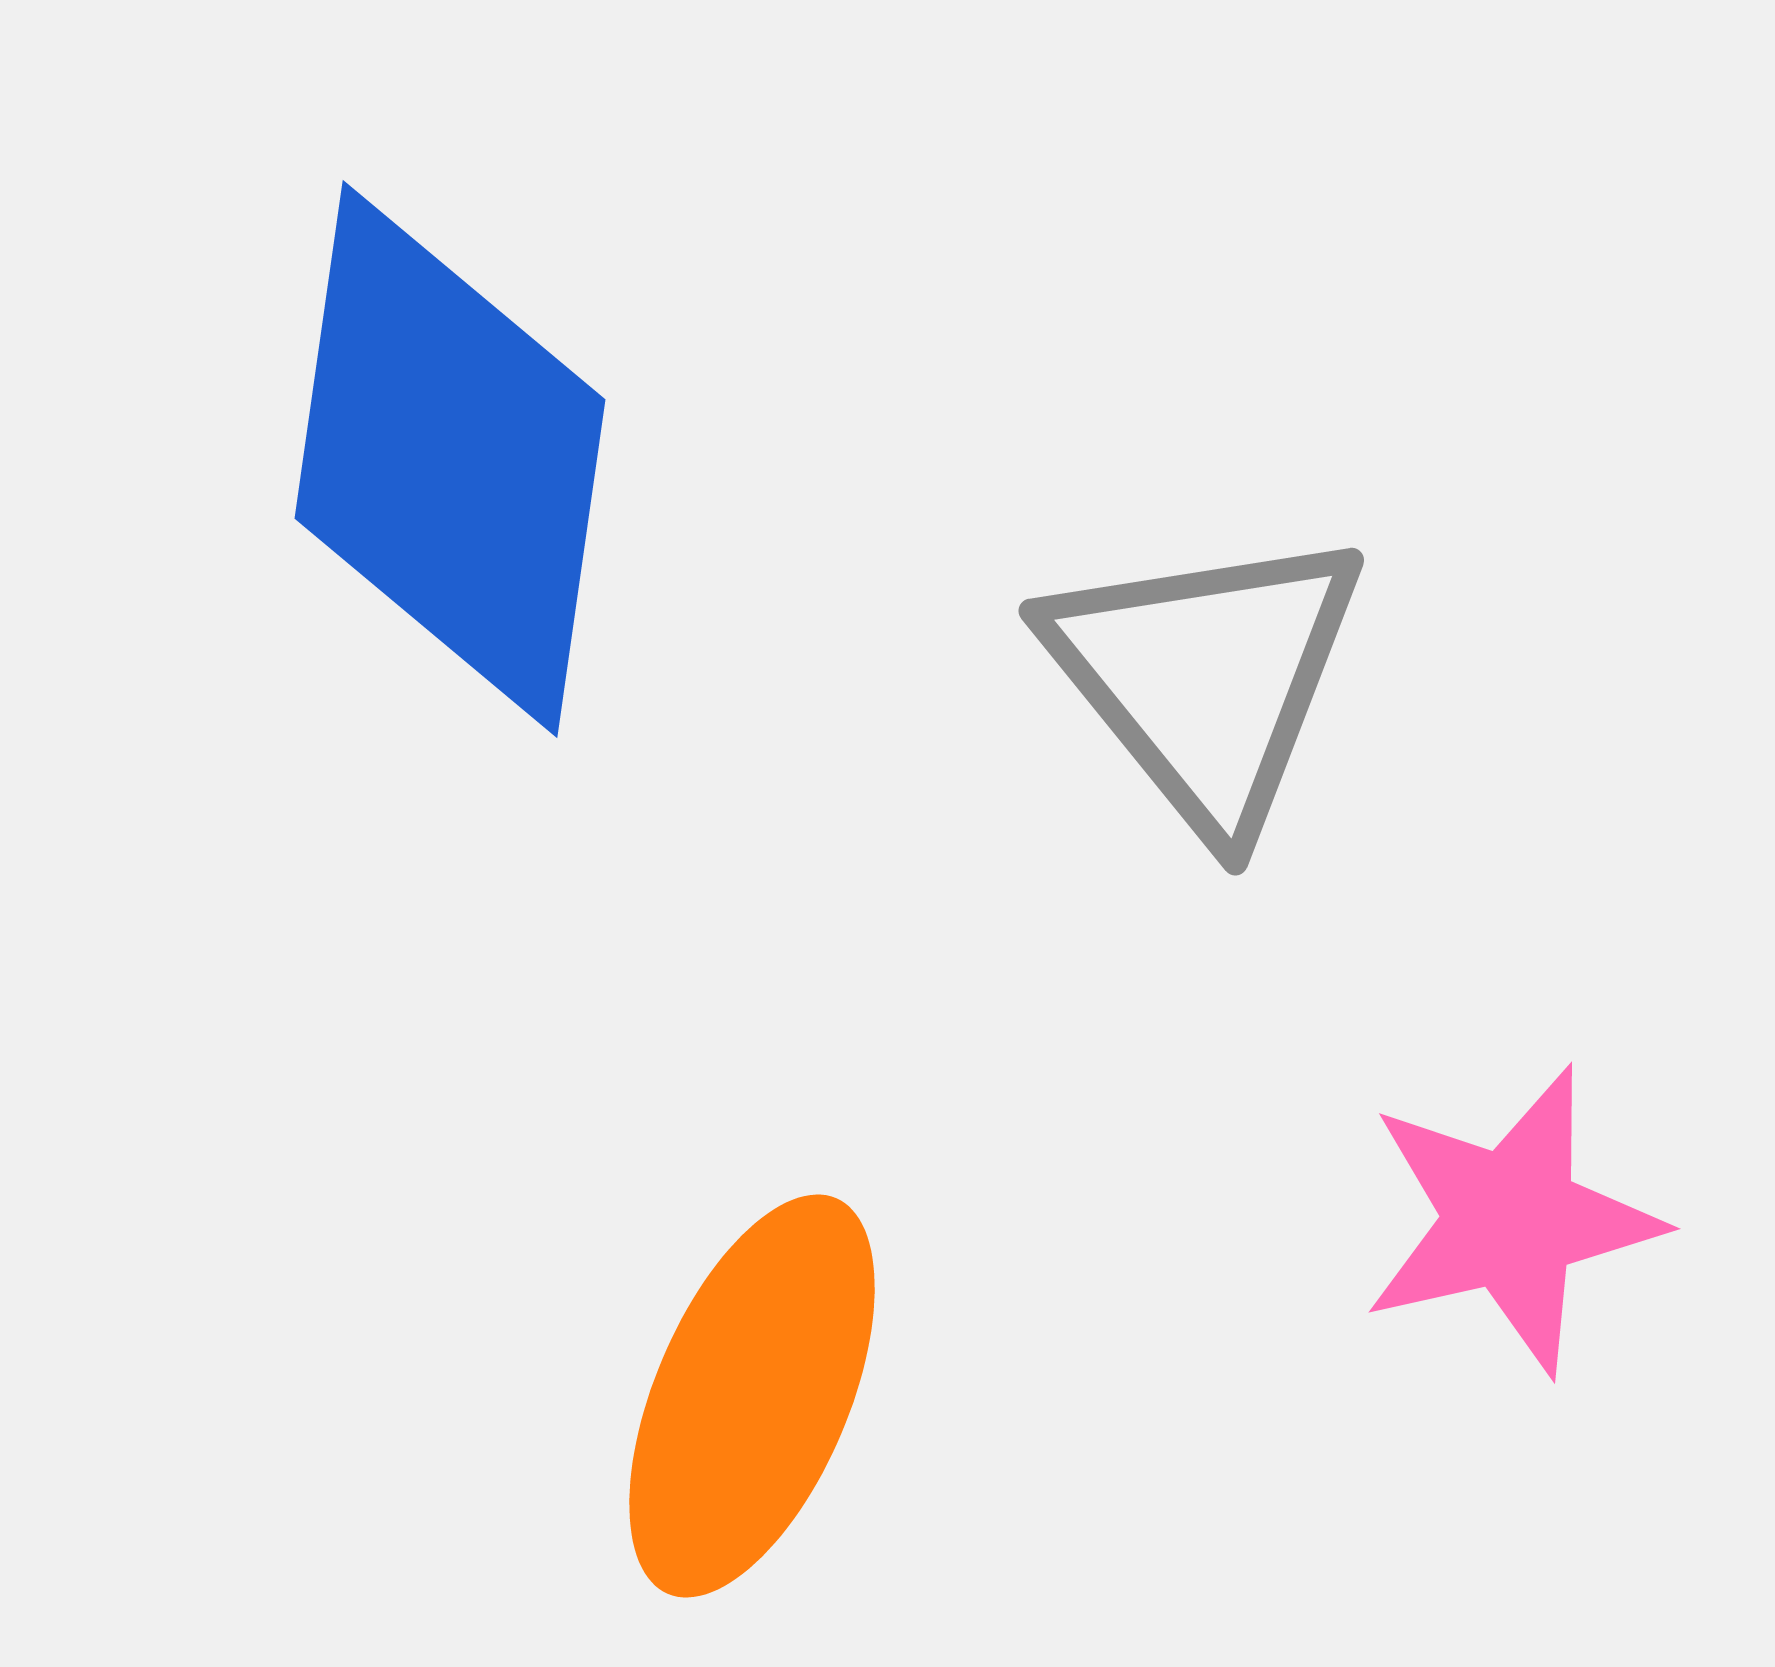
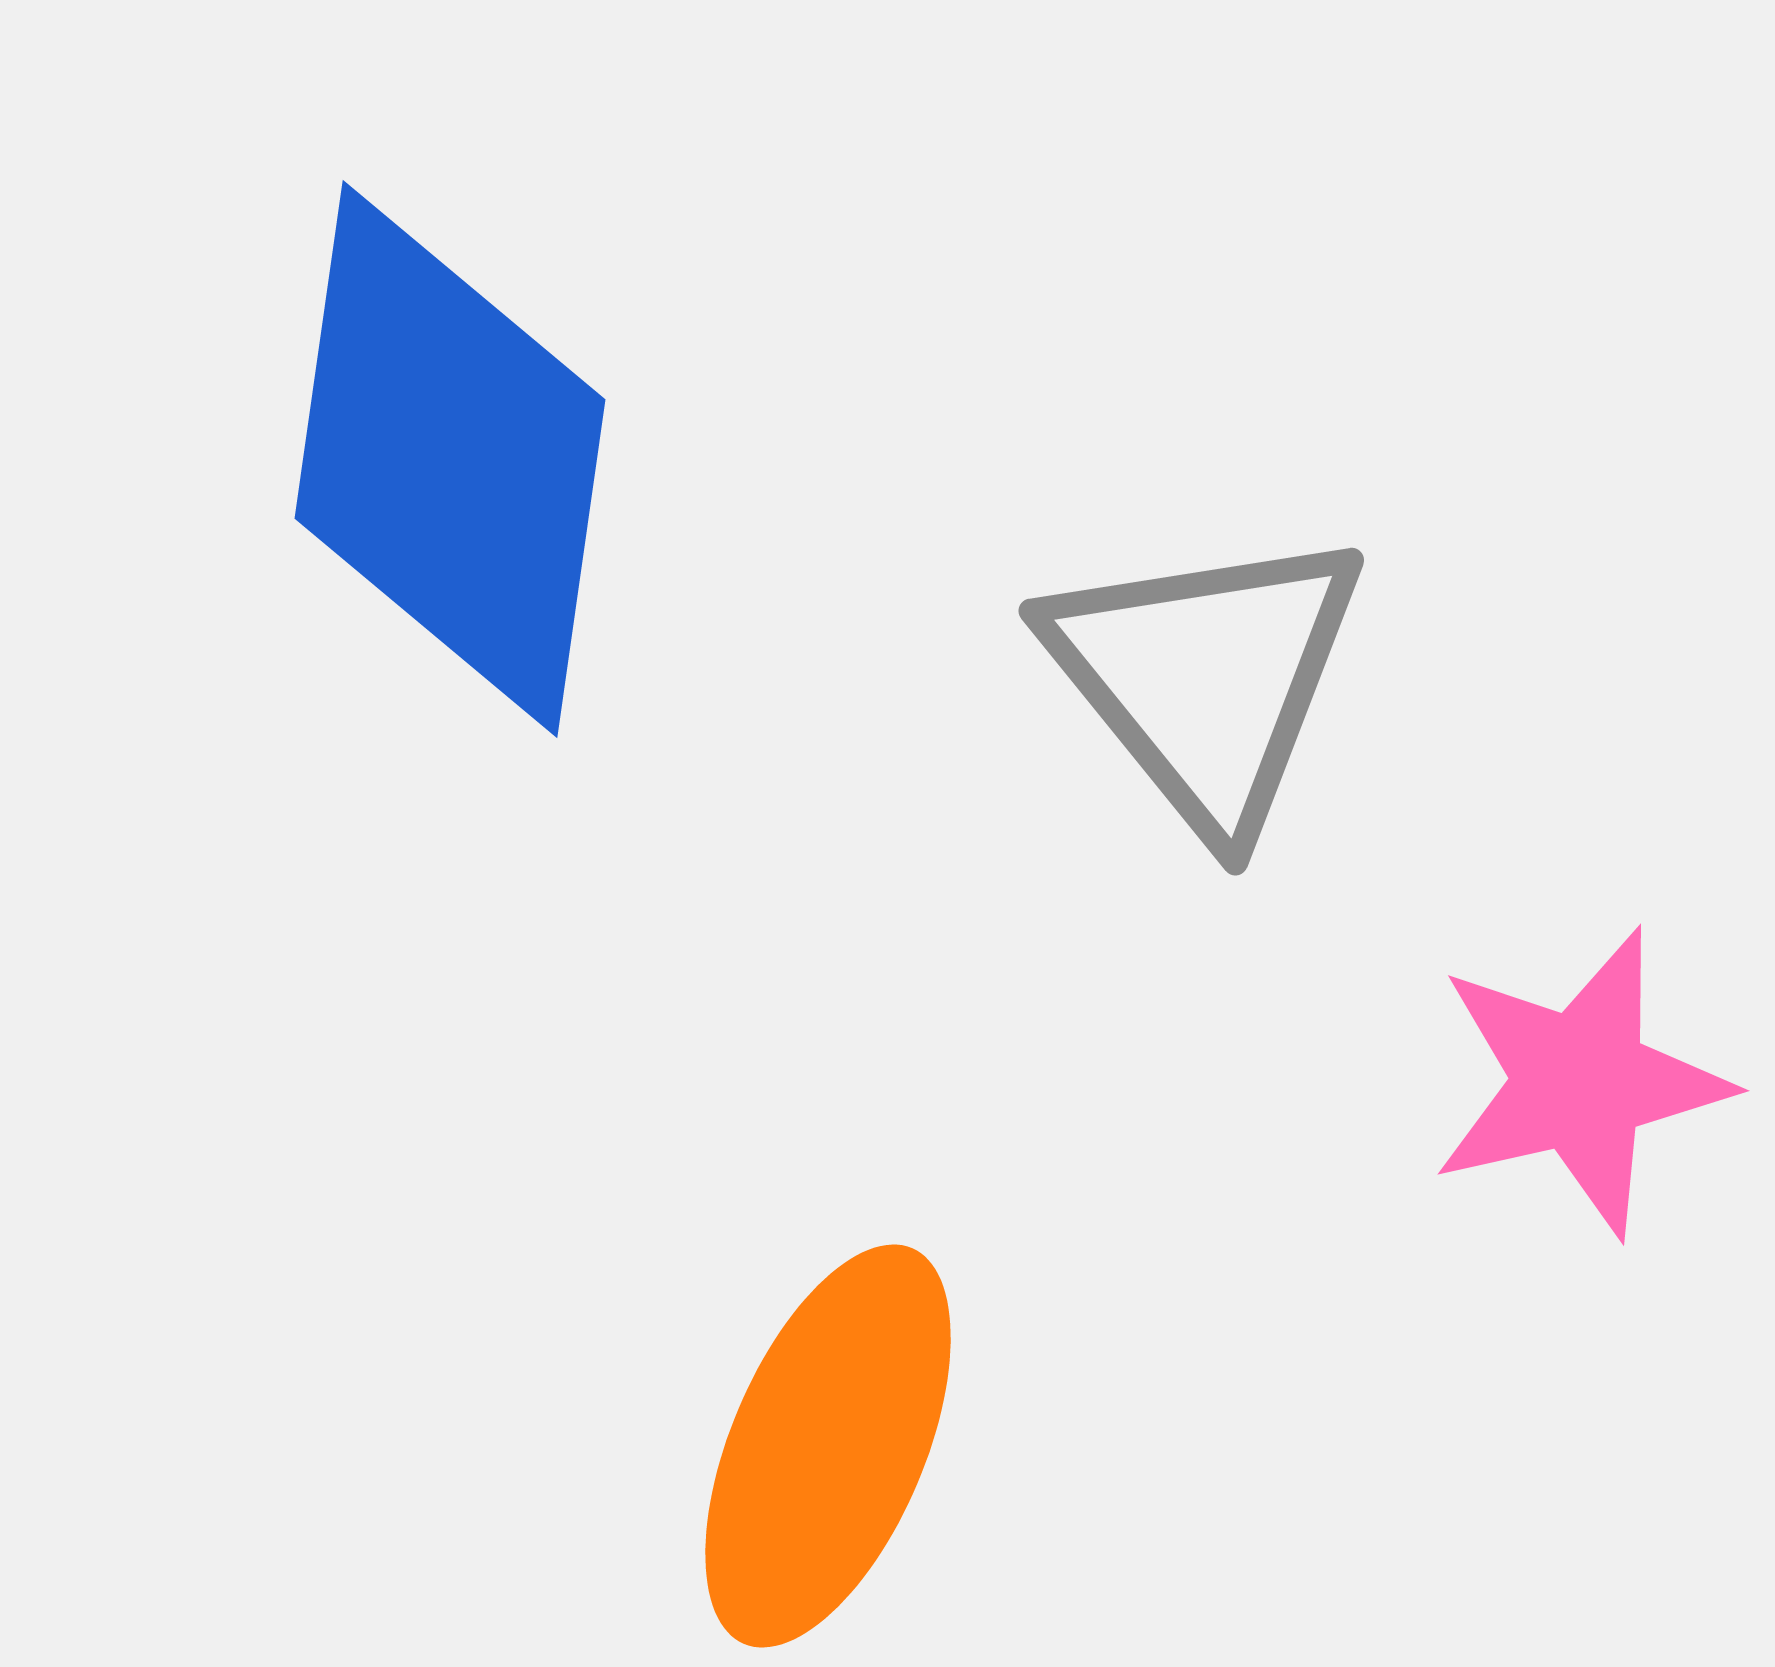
pink star: moved 69 px right, 138 px up
orange ellipse: moved 76 px right, 50 px down
